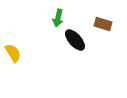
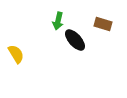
green arrow: moved 3 px down
yellow semicircle: moved 3 px right, 1 px down
